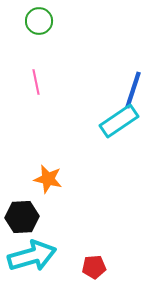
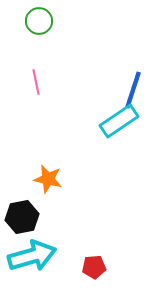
black hexagon: rotated 8 degrees counterclockwise
